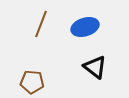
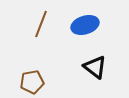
blue ellipse: moved 2 px up
brown pentagon: rotated 15 degrees counterclockwise
